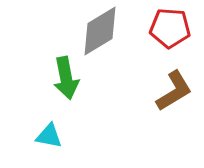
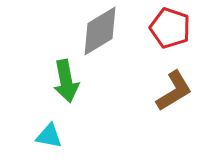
red pentagon: rotated 15 degrees clockwise
green arrow: moved 3 px down
